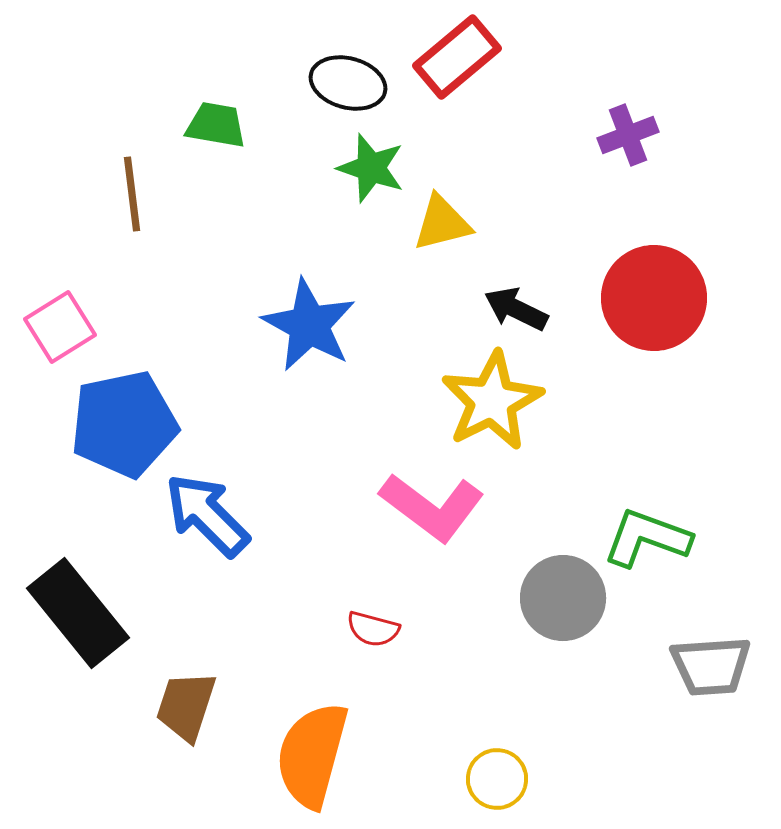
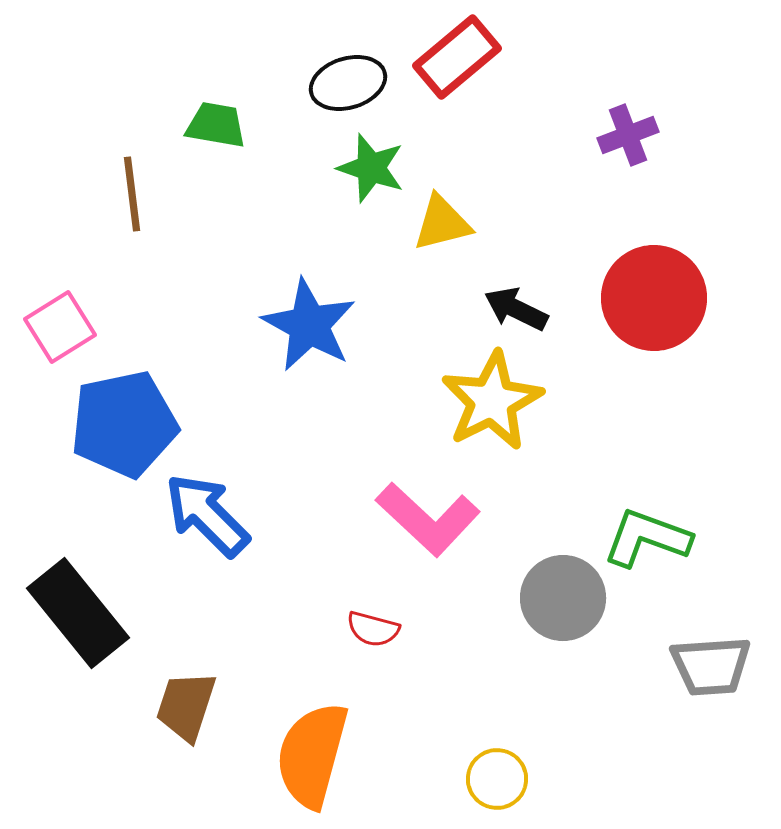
black ellipse: rotated 32 degrees counterclockwise
pink L-shape: moved 4 px left, 12 px down; rotated 6 degrees clockwise
